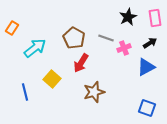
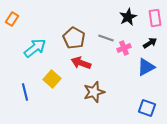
orange rectangle: moved 9 px up
red arrow: rotated 78 degrees clockwise
